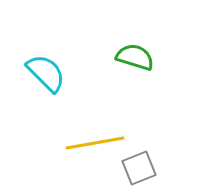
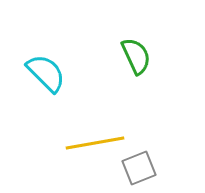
green semicircle: moved 1 px right, 1 px up; rotated 48 degrees clockwise
